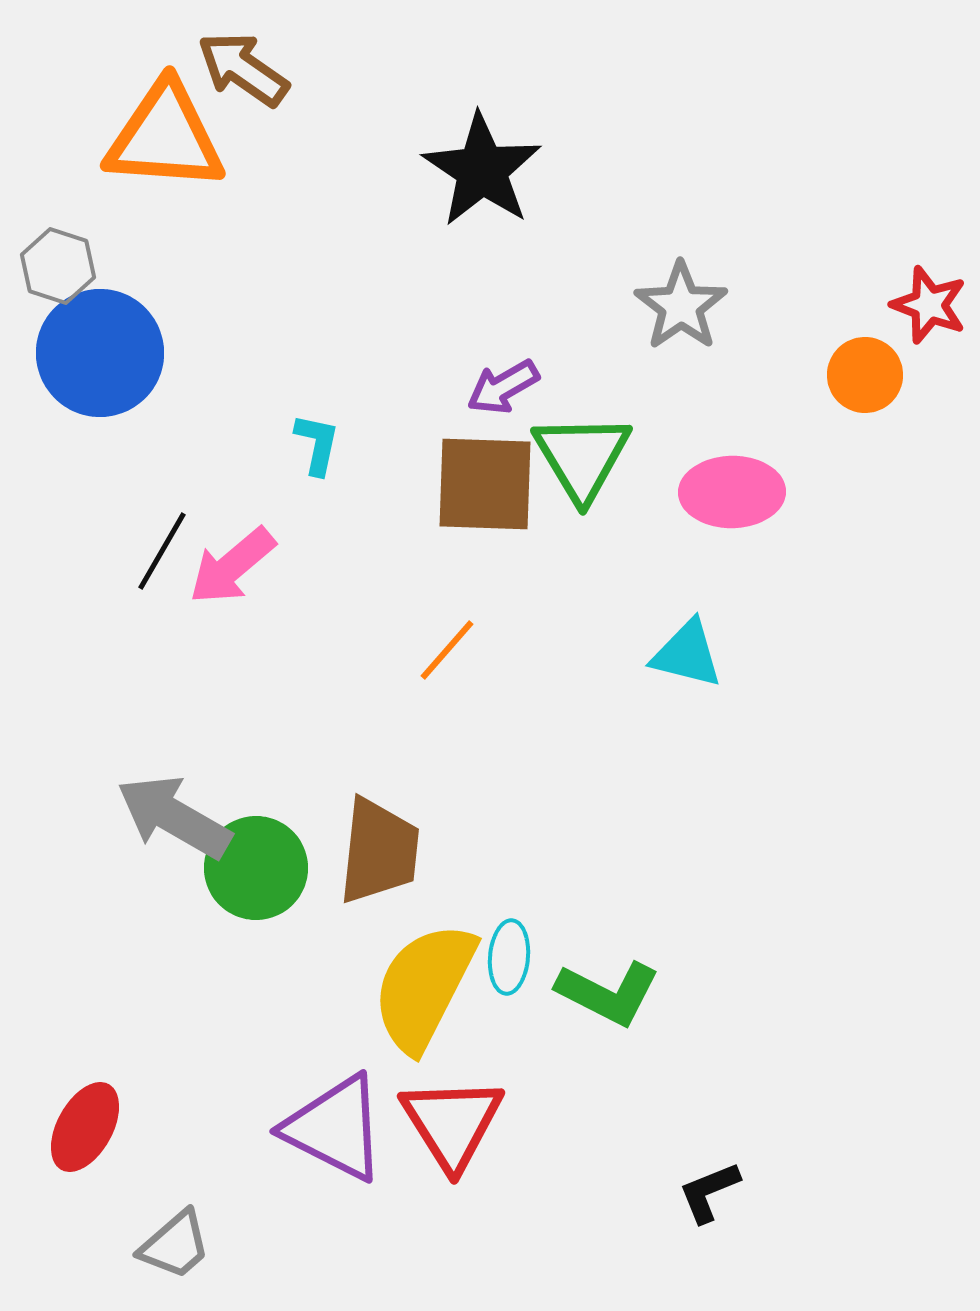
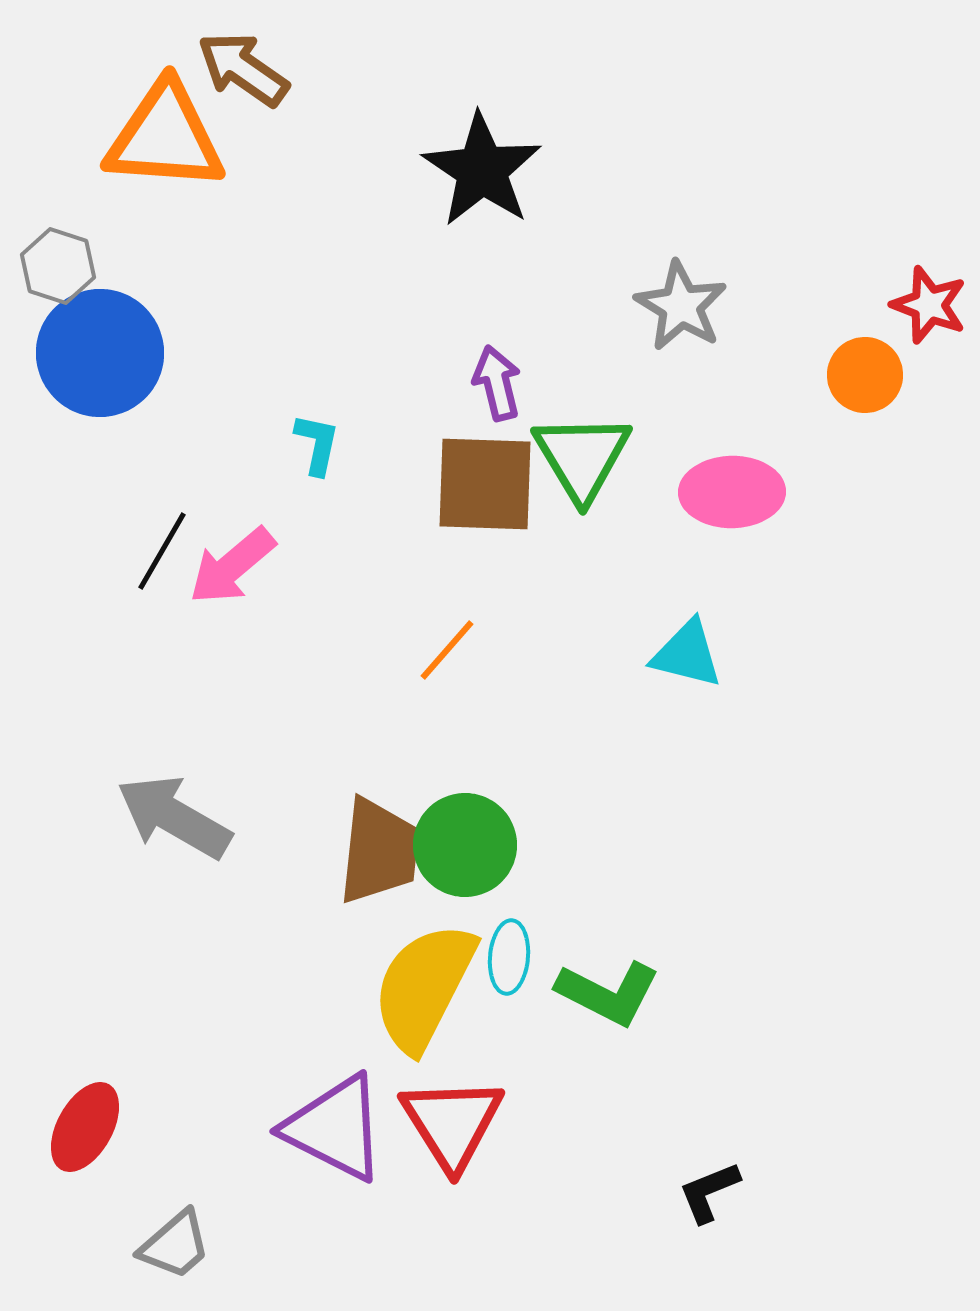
gray star: rotated 6 degrees counterclockwise
purple arrow: moved 6 px left, 4 px up; rotated 106 degrees clockwise
green circle: moved 209 px right, 23 px up
